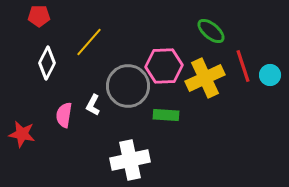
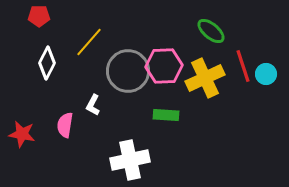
cyan circle: moved 4 px left, 1 px up
gray circle: moved 15 px up
pink semicircle: moved 1 px right, 10 px down
